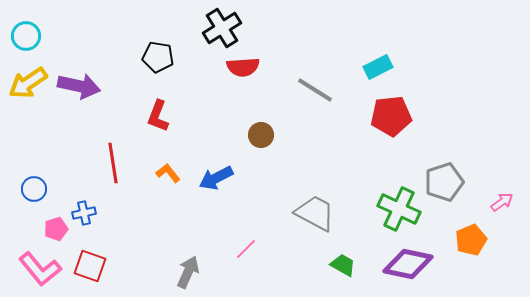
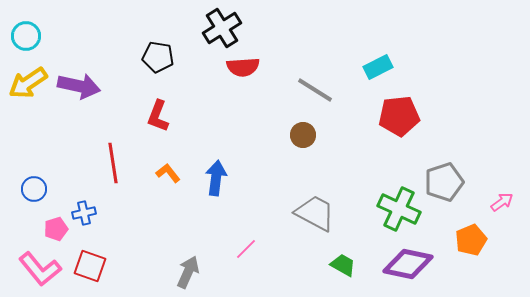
red pentagon: moved 8 px right
brown circle: moved 42 px right
blue arrow: rotated 124 degrees clockwise
